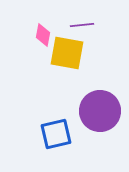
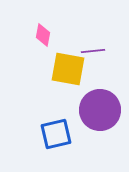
purple line: moved 11 px right, 26 px down
yellow square: moved 1 px right, 16 px down
purple circle: moved 1 px up
